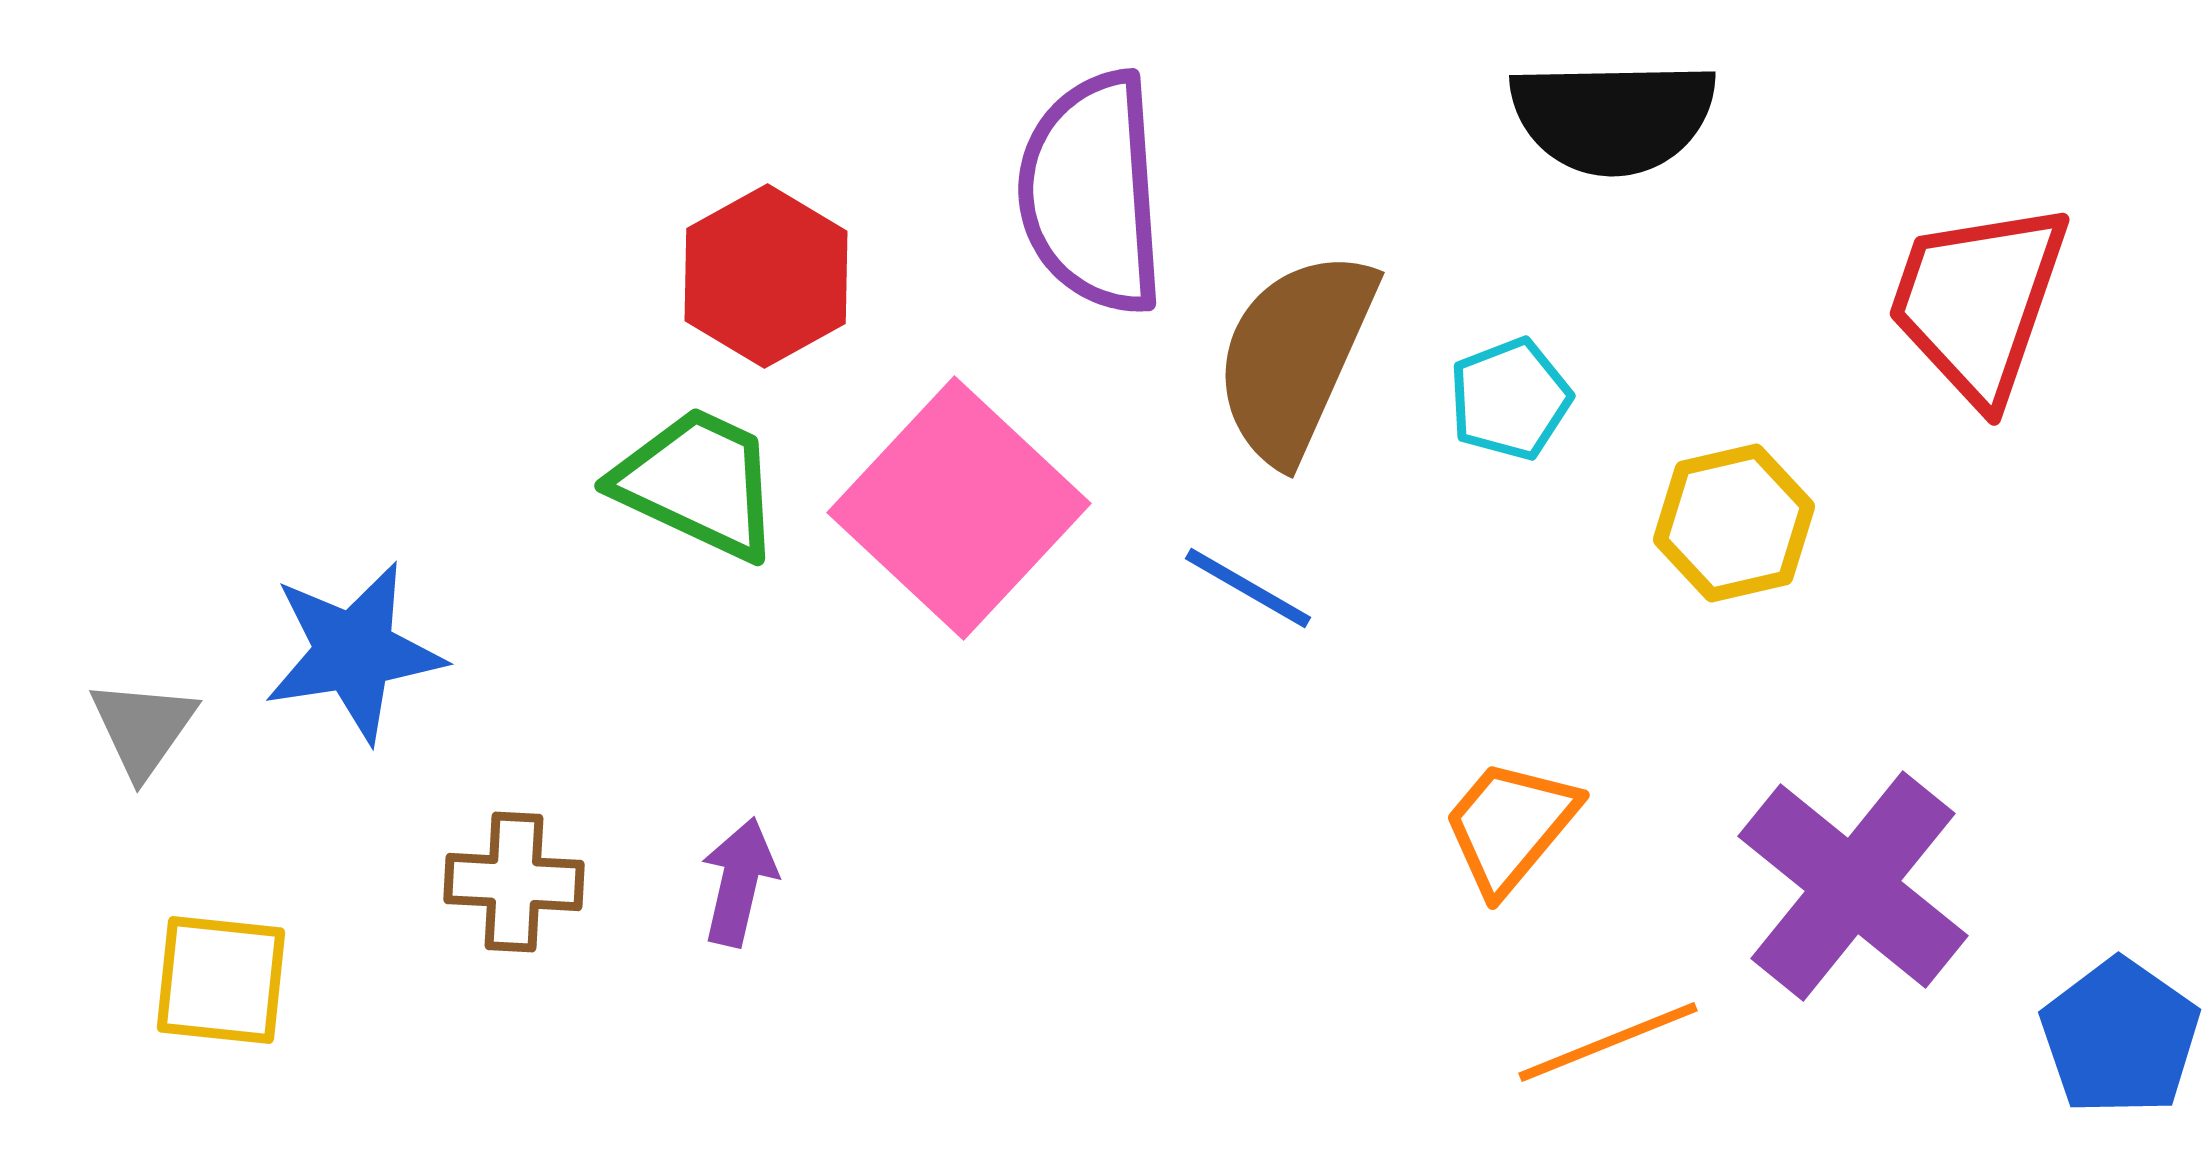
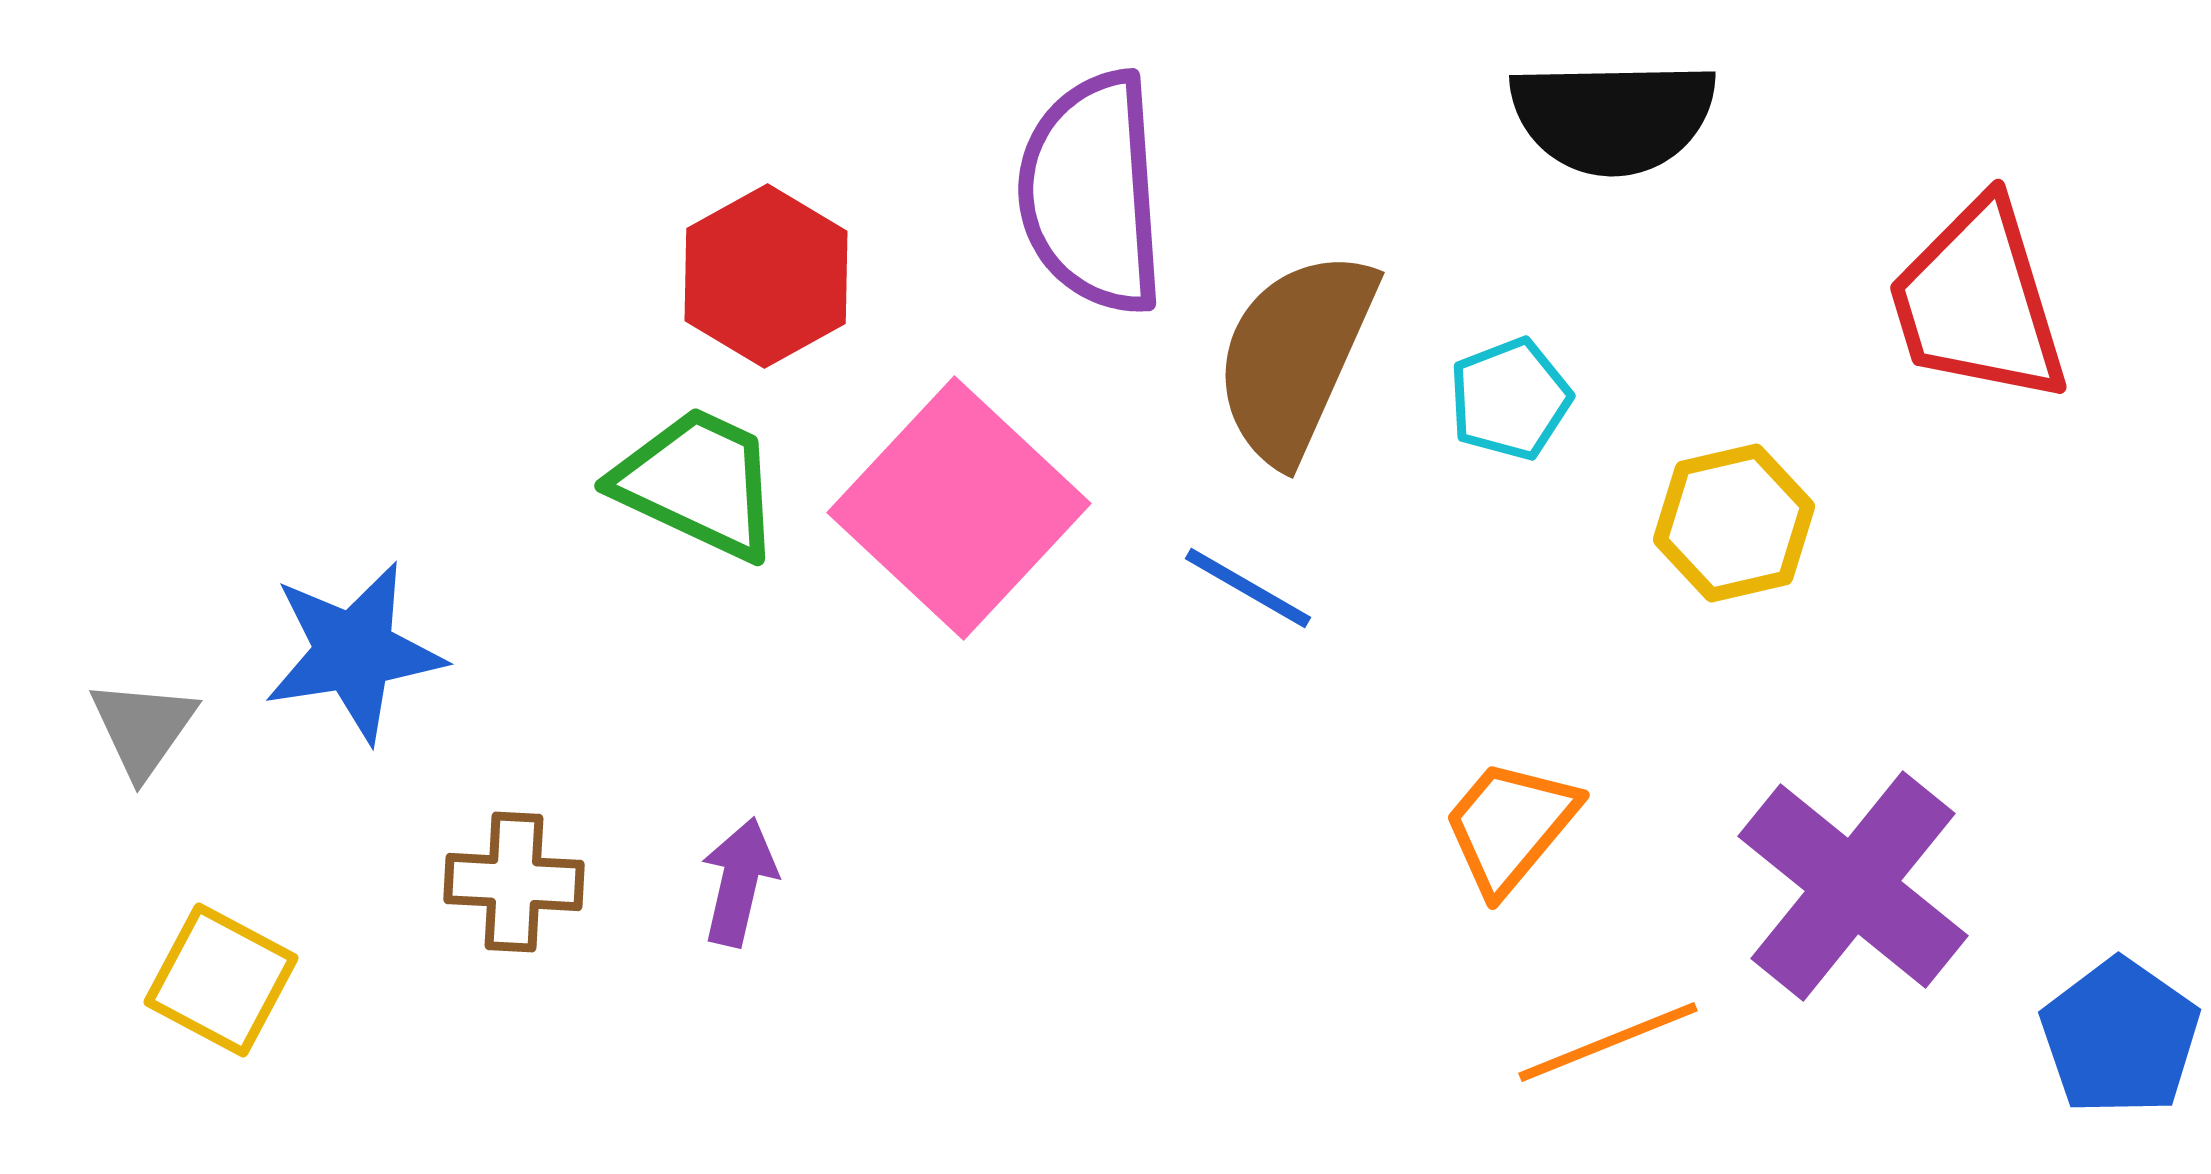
red trapezoid: rotated 36 degrees counterclockwise
yellow square: rotated 22 degrees clockwise
